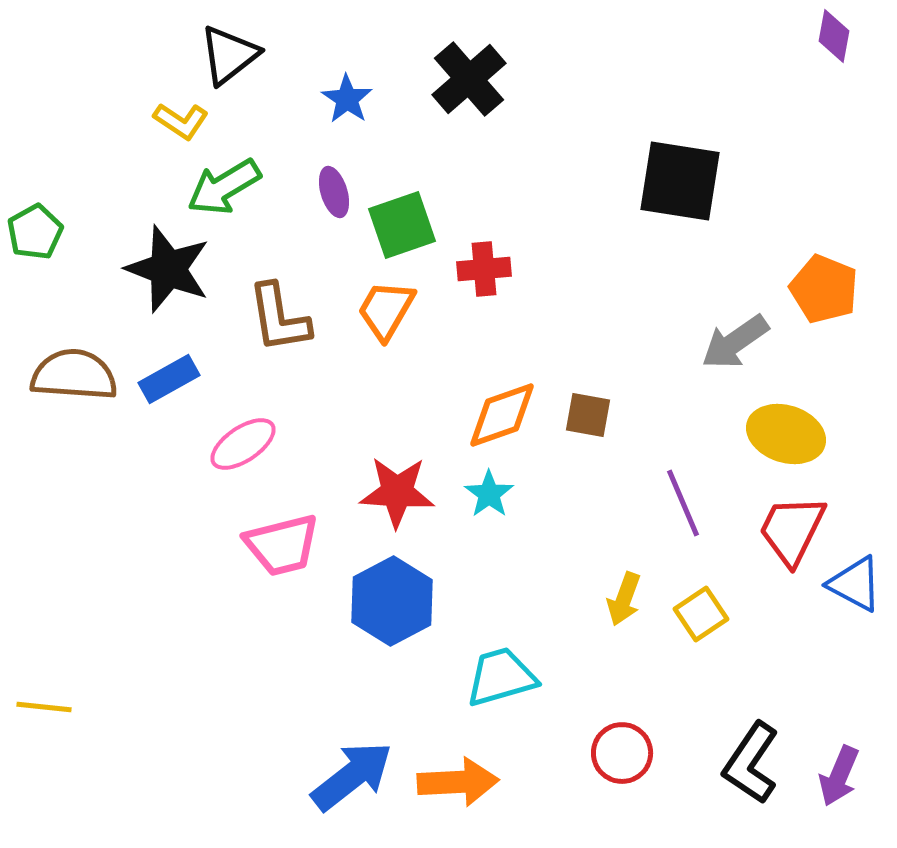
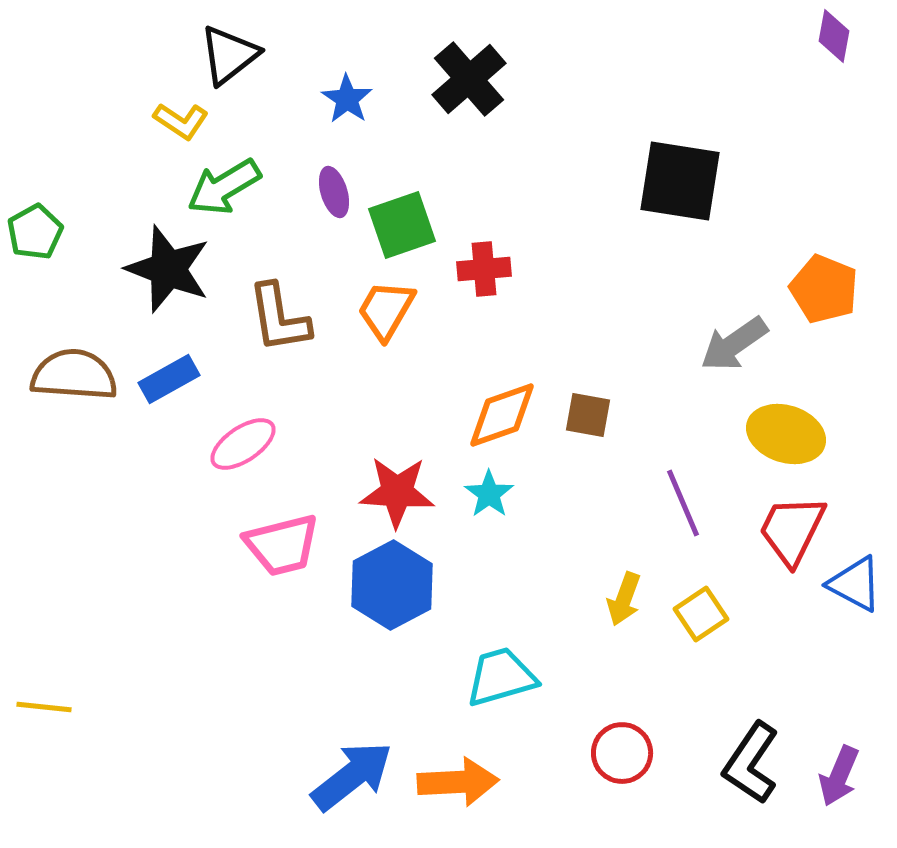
gray arrow: moved 1 px left, 2 px down
blue hexagon: moved 16 px up
